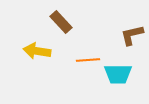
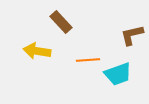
cyan trapezoid: rotated 20 degrees counterclockwise
